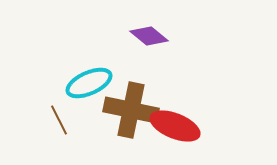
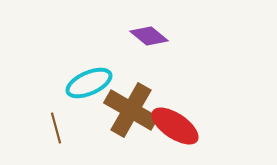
brown cross: rotated 18 degrees clockwise
brown line: moved 3 px left, 8 px down; rotated 12 degrees clockwise
red ellipse: rotated 12 degrees clockwise
